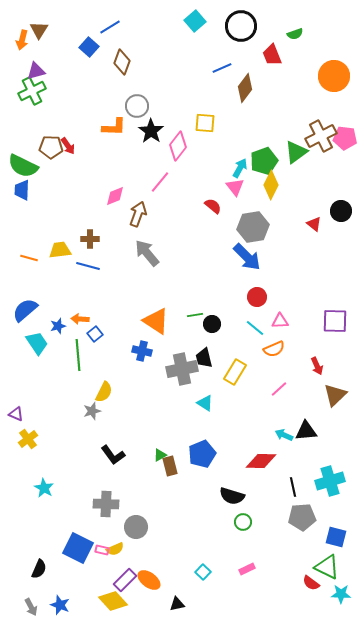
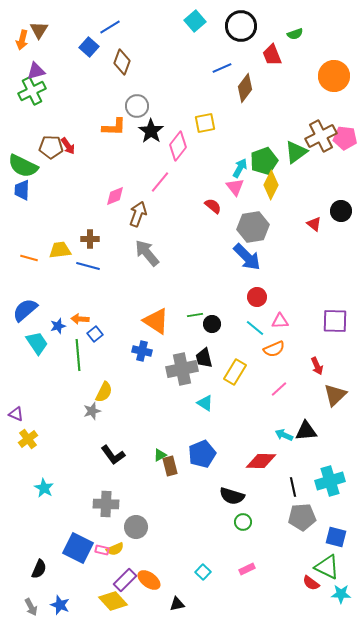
yellow square at (205, 123): rotated 15 degrees counterclockwise
